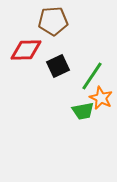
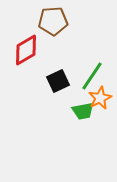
red diamond: rotated 28 degrees counterclockwise
black square: moved 15 px down
orange star: moved 1 px left; rotated 20 degrees clockwise
